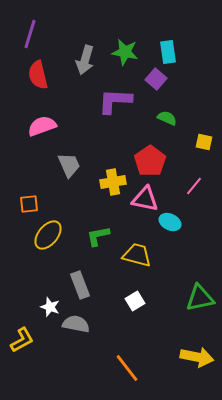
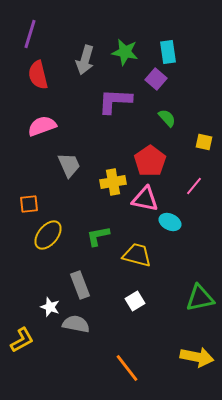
green semicircle: rotated 24 degrees clockwise
